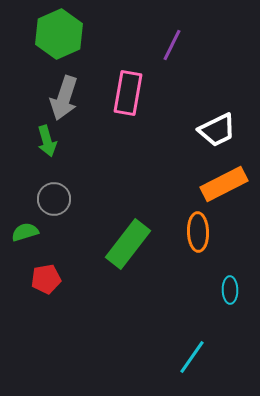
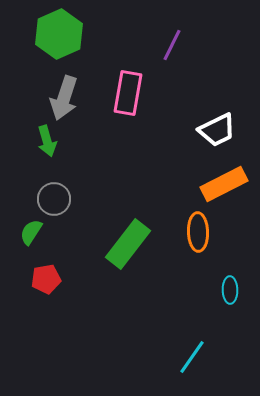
green semicircle: moved 6 px right; rotated 40 degrees counterclockwise
